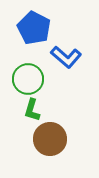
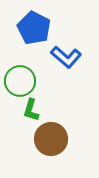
green circle: moved 8 px left, 2 px down
green L-shape: moved 1 px left
brown circle: moved 1 px right
